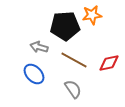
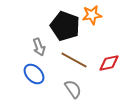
black pentagon: rotated 24 degrees clockwise
gray arrow: rotated 126 degrees counterclockwise
